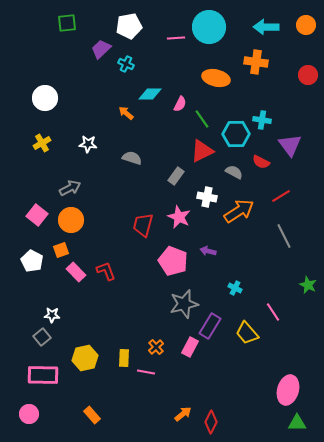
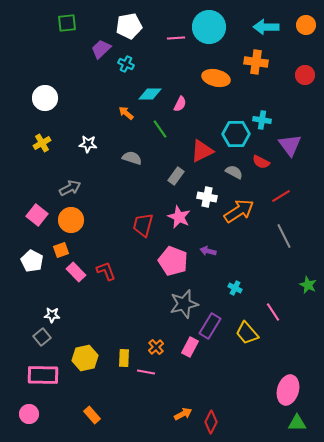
red circle at (308, 75): moved 3 px left
green line at (202, 119): moved 42 px left, 10 px down
orange arrow at (183, 414): rotated 12 degrees clockwise
